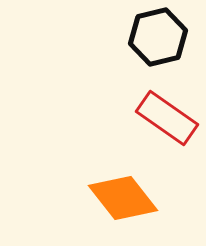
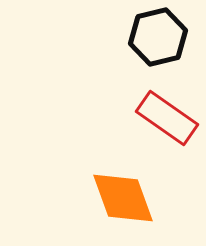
orange diamond: rotated 18 degrees clockwise
